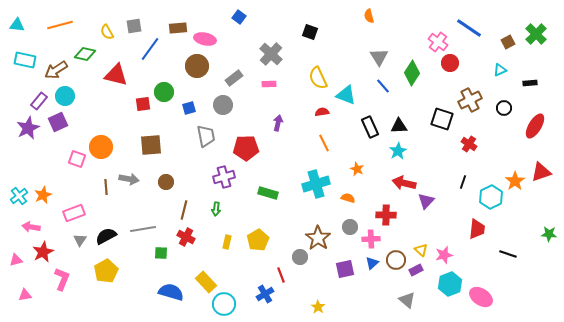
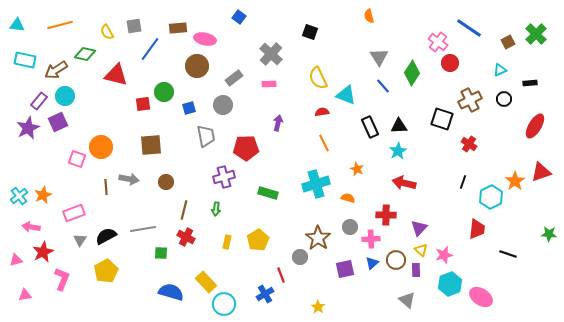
black circle at (504, 108): moved 9 px up
purple triangle at (426, 201): moved 7 px left, 27 px down
purple rectangle at (416, 270): rotated 64 degrees counterclockwise
